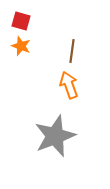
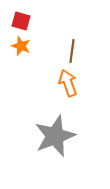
orange arrow: moved 1 px left, 2 px up
